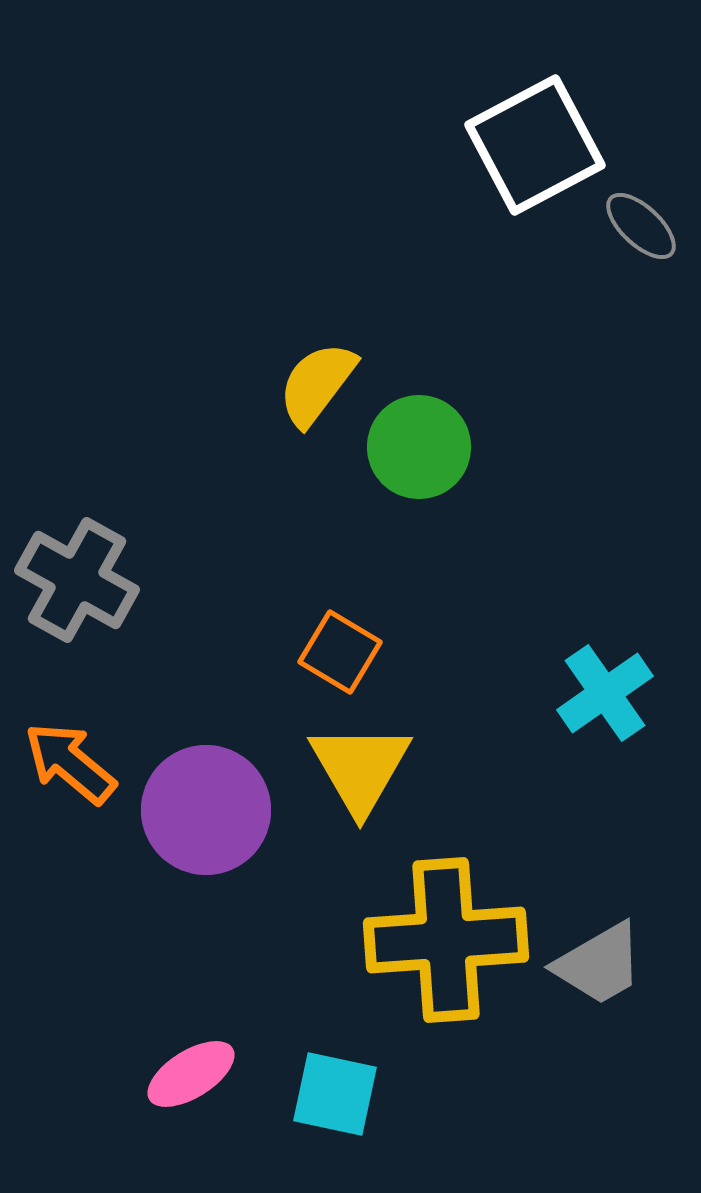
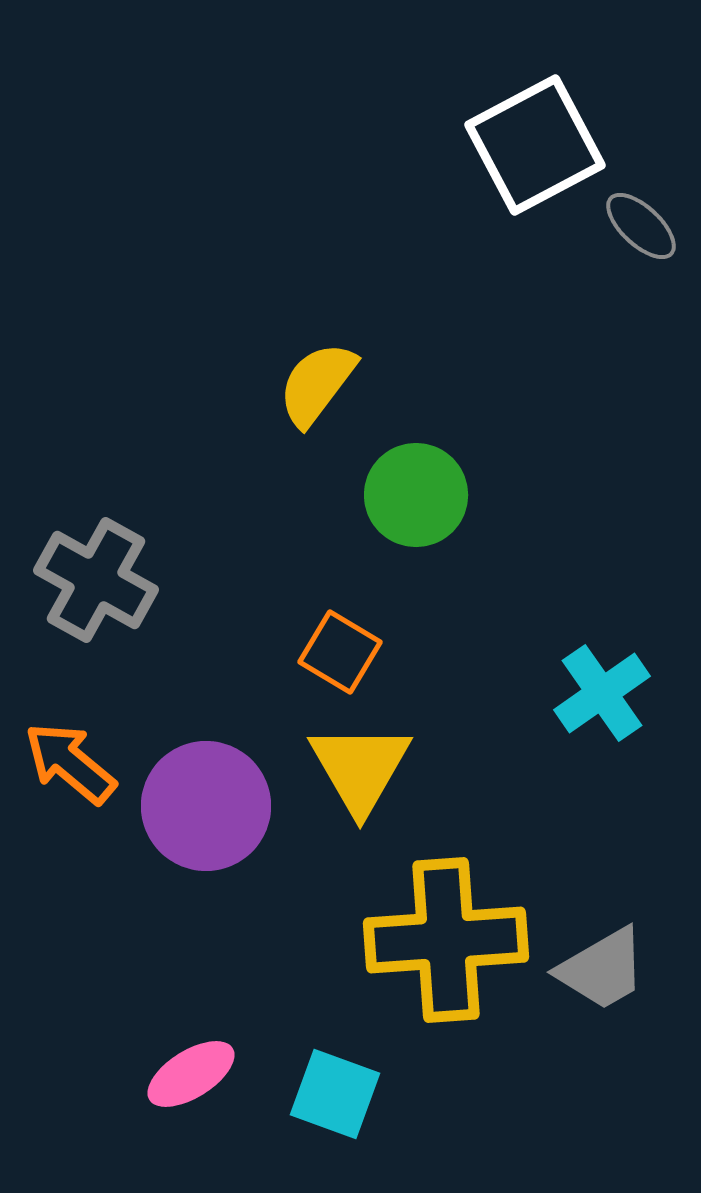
green circle: moved 3 px left, 48 px down
gray cross: moved 19 px right
cyan cross: moved 3 px left
purple circle: moved 4 px up
gray trapezoid: moved 3 px right, 5 px down
cyan square: rotated 8 degrees clockwise
